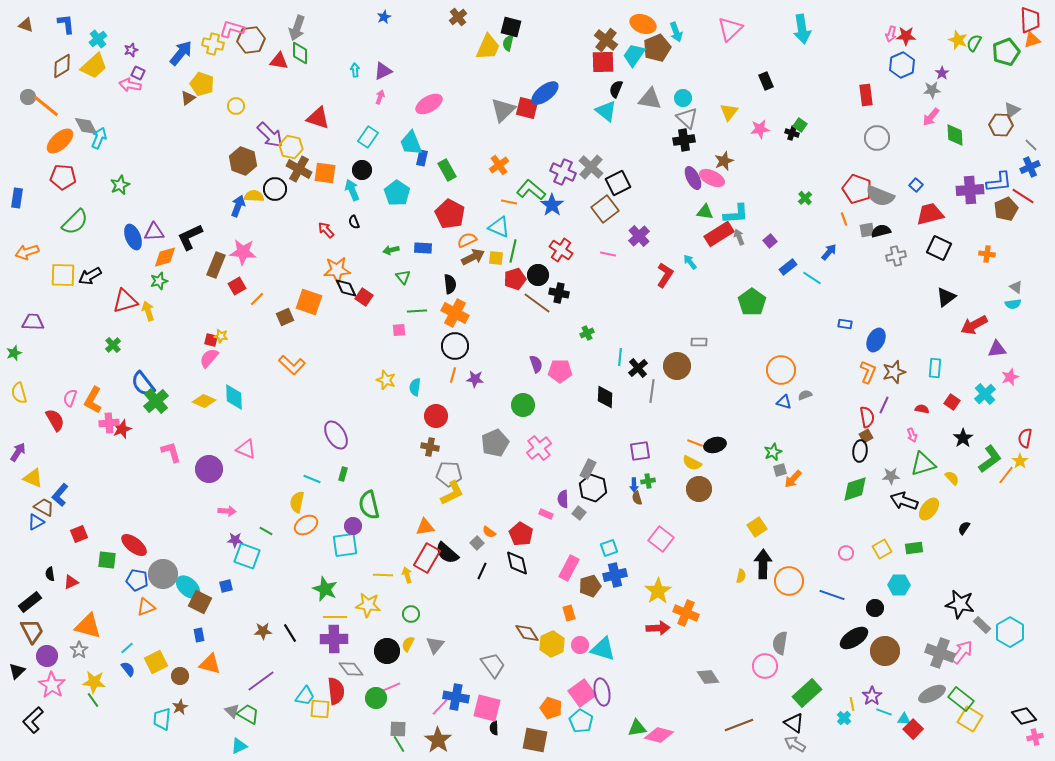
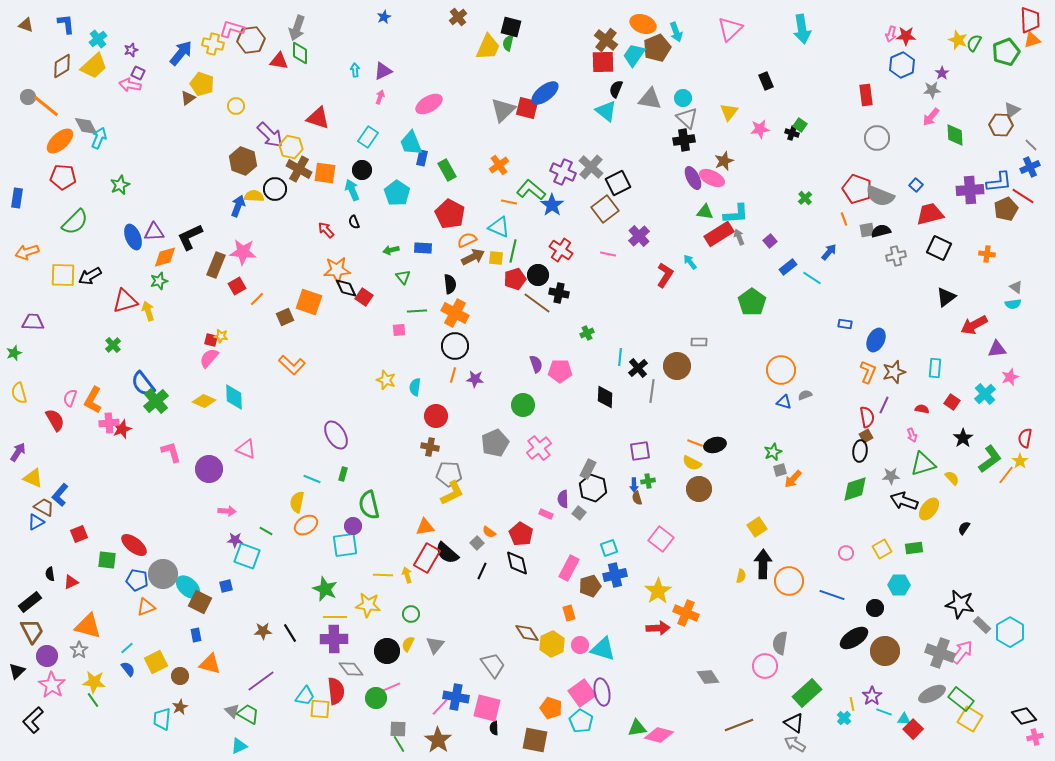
blue rectangle at (199, 635): moved 3 px left
